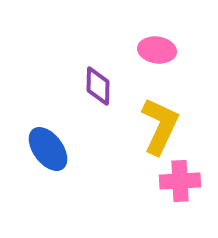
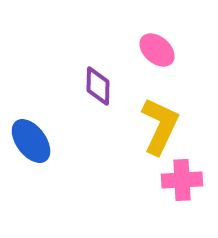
pink ellipse: rotated 33 degrees clockwise
blue ellipse: moved 17 px left, 8 px up
pink cross: moved 2 px right, 1 px up
